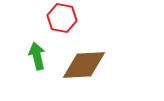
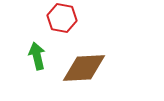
brown diamond: moved 3 px down
